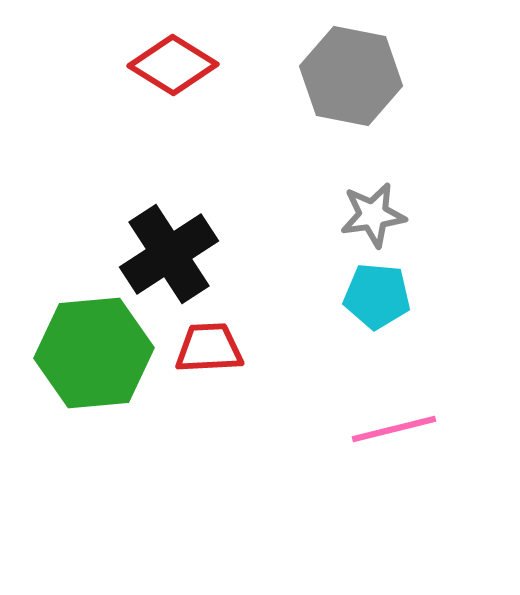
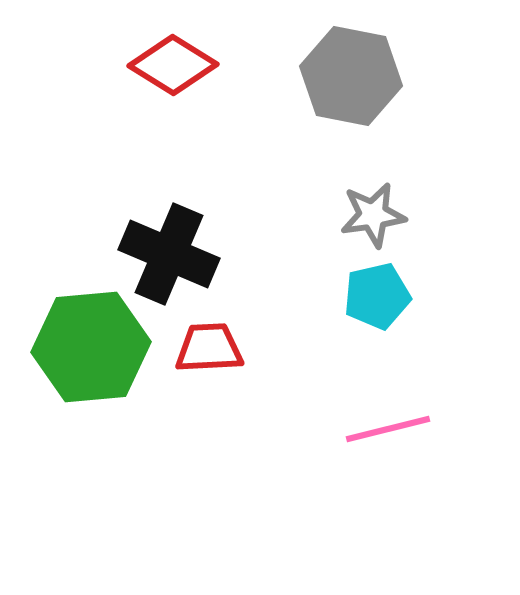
black cross: rotated 34 degrees counterclockwise
cyan pentagon: rotated 18 degrees counterclockwise
green hexagon: moved 3 px left, 6 px up
pink line: moved 6 px left
